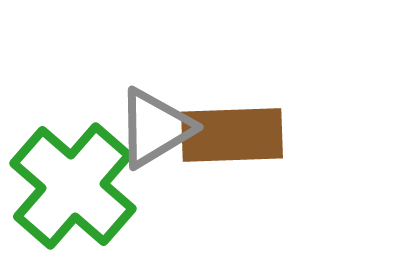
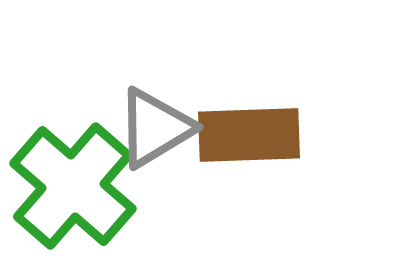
brown rectangle: moved 17 px right
